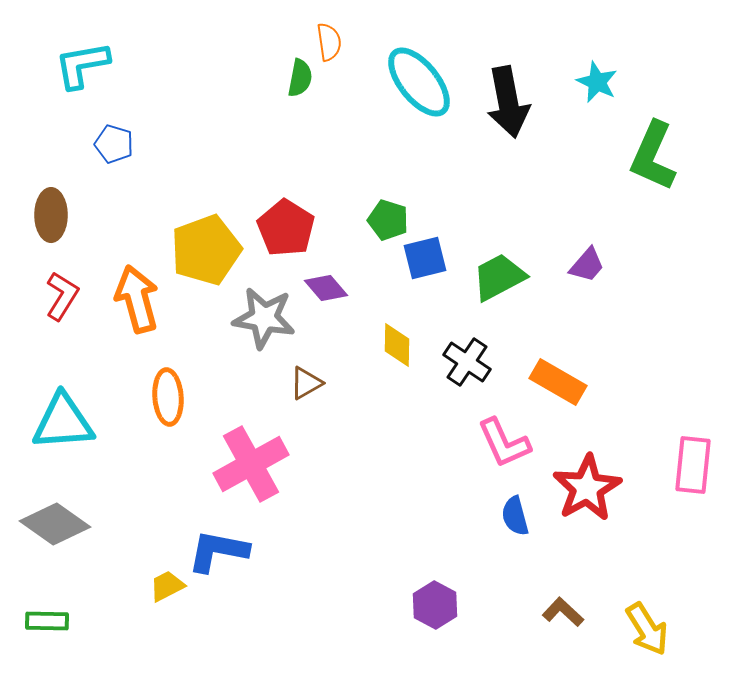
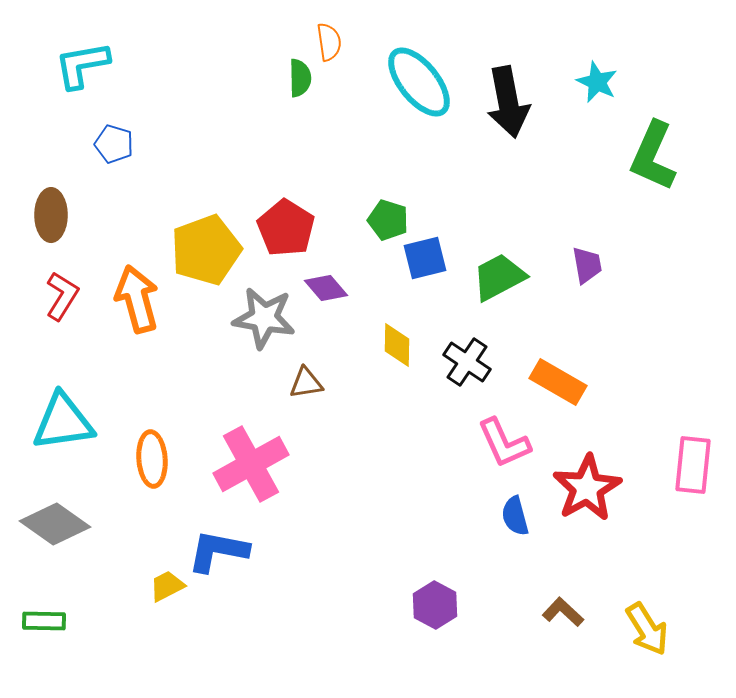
green semicircle: rotated 12 degrees counterclockwise
purple trapezoid: rotated 51 degrees counterclockwise
brown triangle: rotated 21 degrees clockwise
orange ellipse: moved 16 px left, 62 px down
cyan triangle: rotated 4 degrees counterclockwise
green rectangle: moved 3 px left
